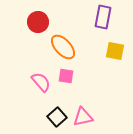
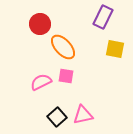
purple rectangle: rotated 15 degrees clockwise
red circle: moved 2 px right, 2 px down
yellow square: moved 2 px up
pink semicircle: rotated 75 degrees counterclockwise
pink triangle: moved 2 px up
